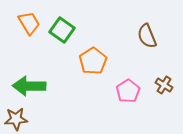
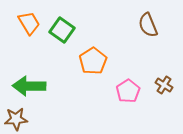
brown semicircle: moved 1 px right, 11 px up
